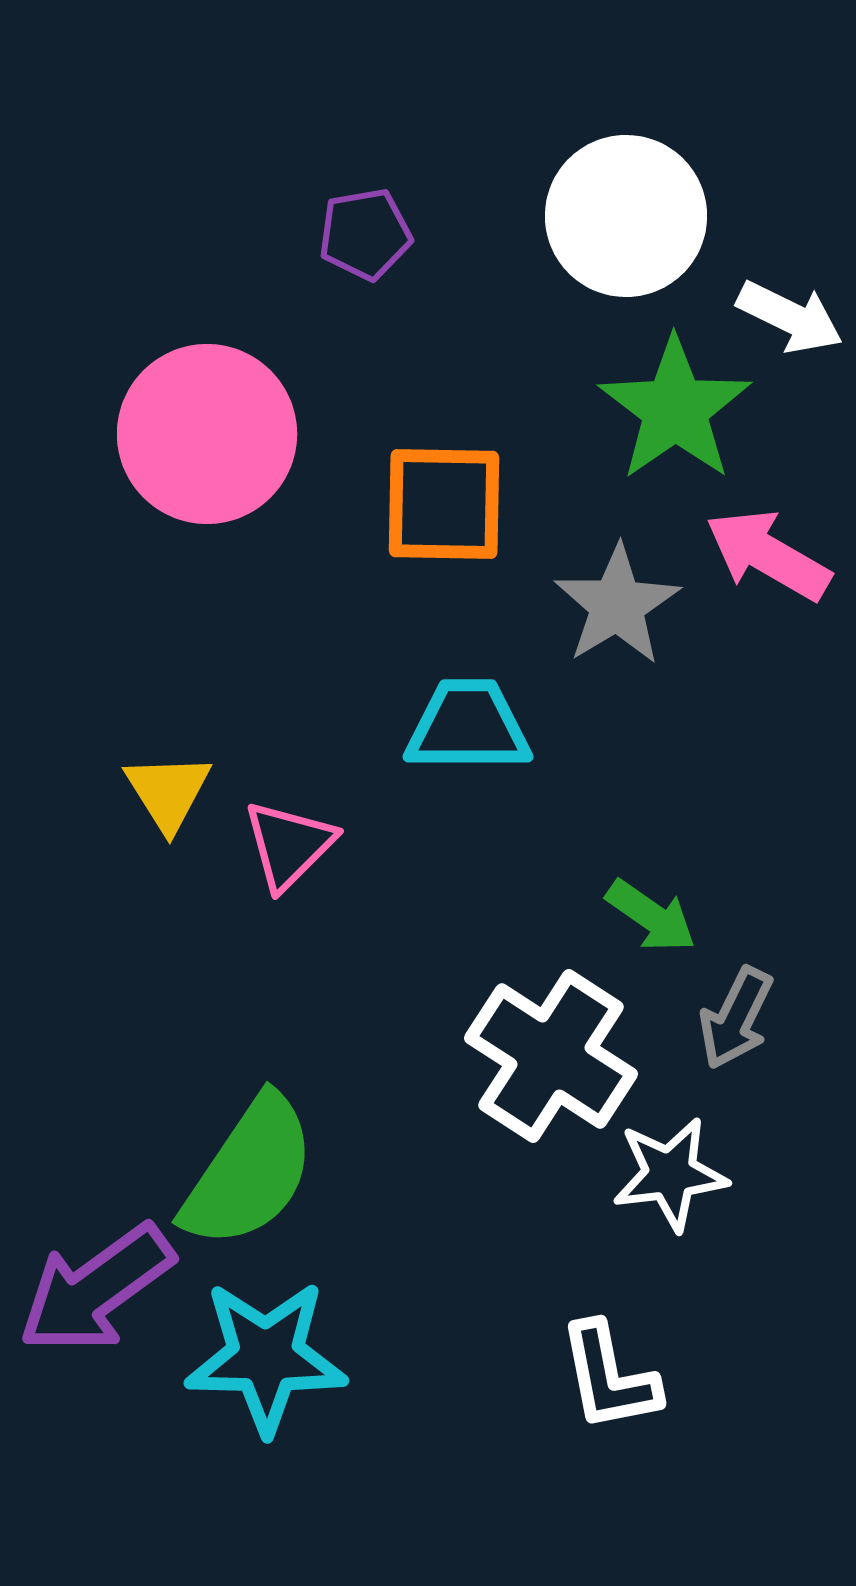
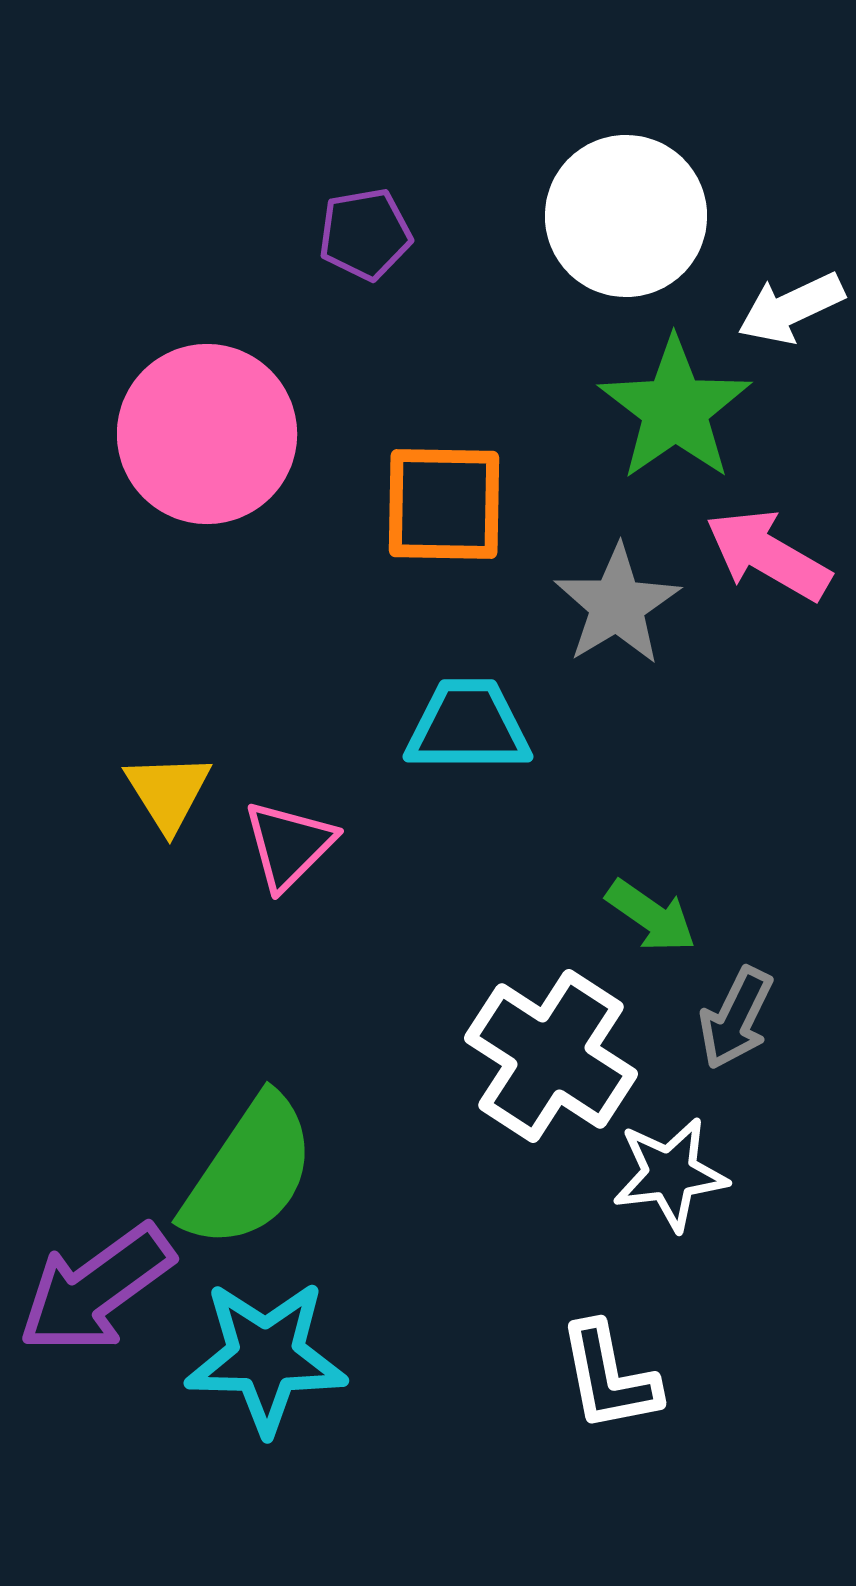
white arrow: moved 1 px right, 9 px up; rotated 129 degrees clockwise
